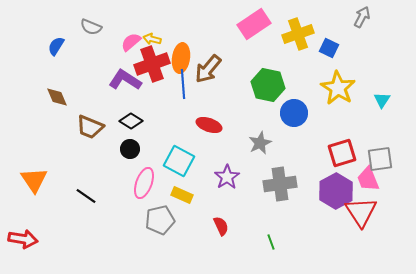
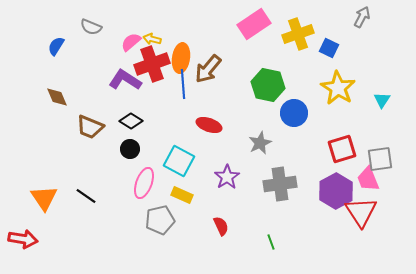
red square: moved 4 px up
orange triangle: moved 10 px right, 18 px down
